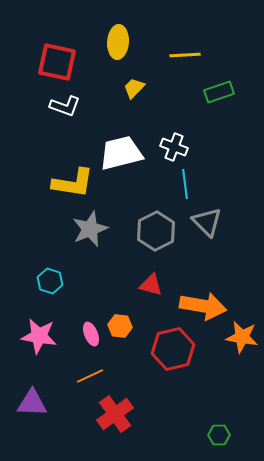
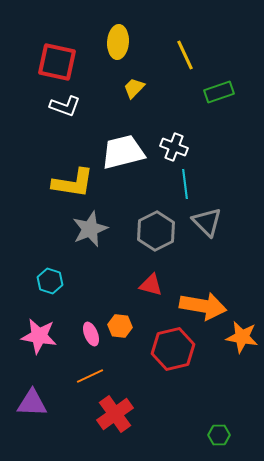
yellow line: rotated 68 degrees clockwise
white trapezoid: moved 2 px right, 1 px up
